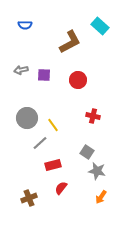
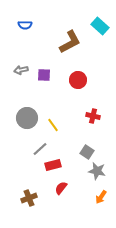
gray line: moved 6 px down
